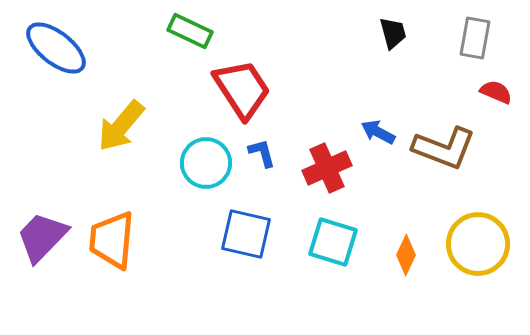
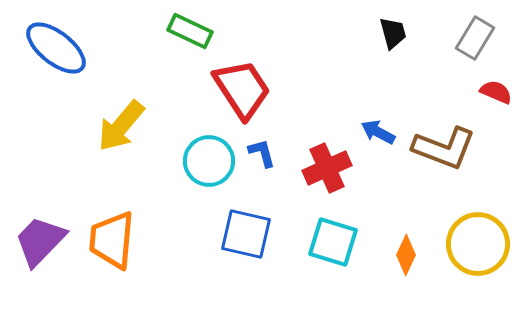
gray rectangle: rotated 21 degrees clockwise
cyan circle: moved 3 px right, 2 px up
purple trapezoid: moved 2 px left, 4 px down
